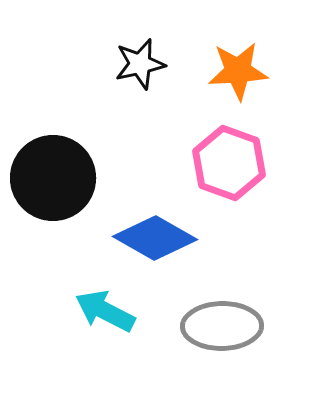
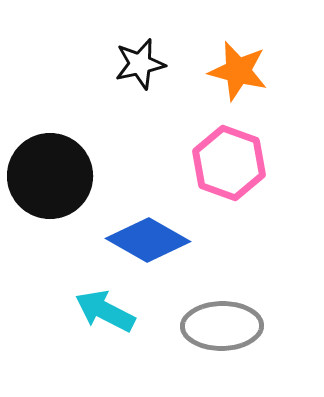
orange star: rotated 18 degrees clockwise
black circle: moved 3 px left, 2 px up
blue diamond: moved 7 px left, 2 px down
